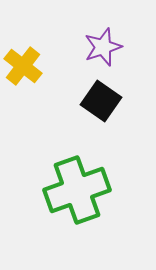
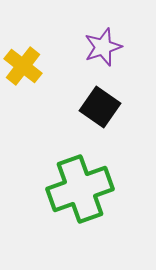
black square: moved 1 px left, 6 px down
green cross: moved 3 px right, 1 px up
